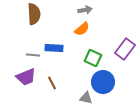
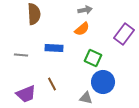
purple rectangle: moved 1 px left, 15 px up
gray line: moved 12 px left
purple trapezoid: moved 17 px down
brown line: moved 1 px down
